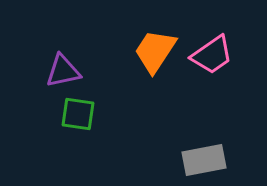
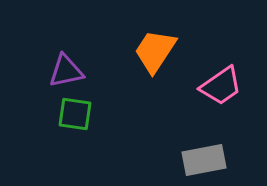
pink trapezoid: moved 9 px right, 31 px down
purple triangle: moved 3 px right
green square: moved 3 px left
